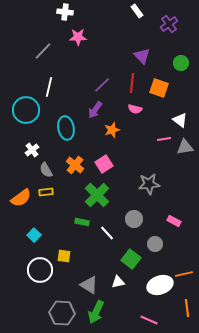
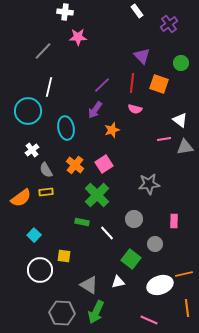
orange square at (159, 88): moved 4 px up
cyan circle at (26, 110): moved 2 px right, 1 px down
pink rectangle at (174, 221): rotated 64 degrees clockwise
